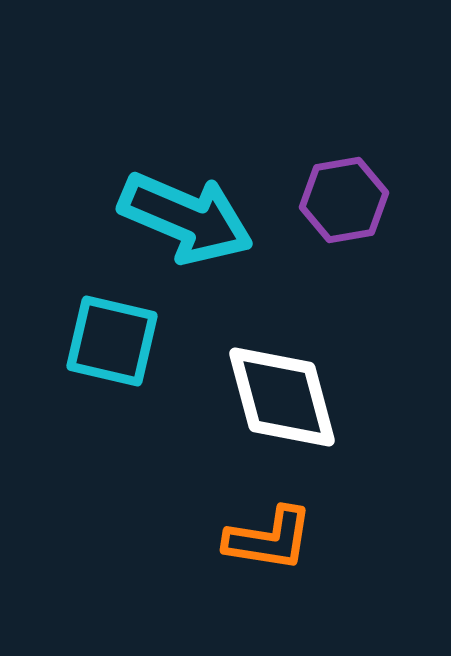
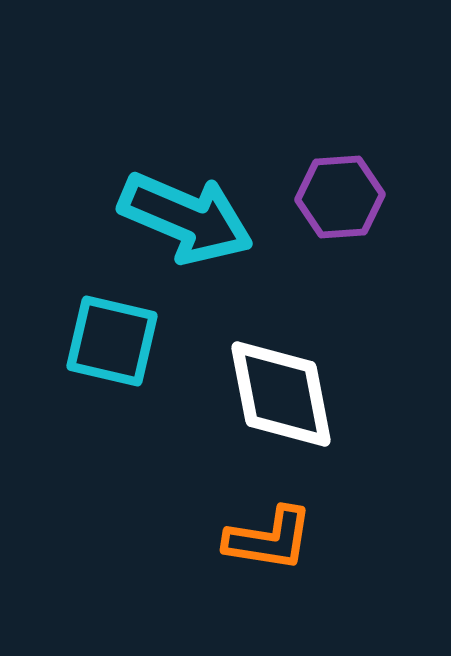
purple hexagon: moved 4 px left, 3 px up; rotated 6 degrees clockwise
white diamond: moved 1 px left, 3 px up; rotated 4 degrees clockwise
